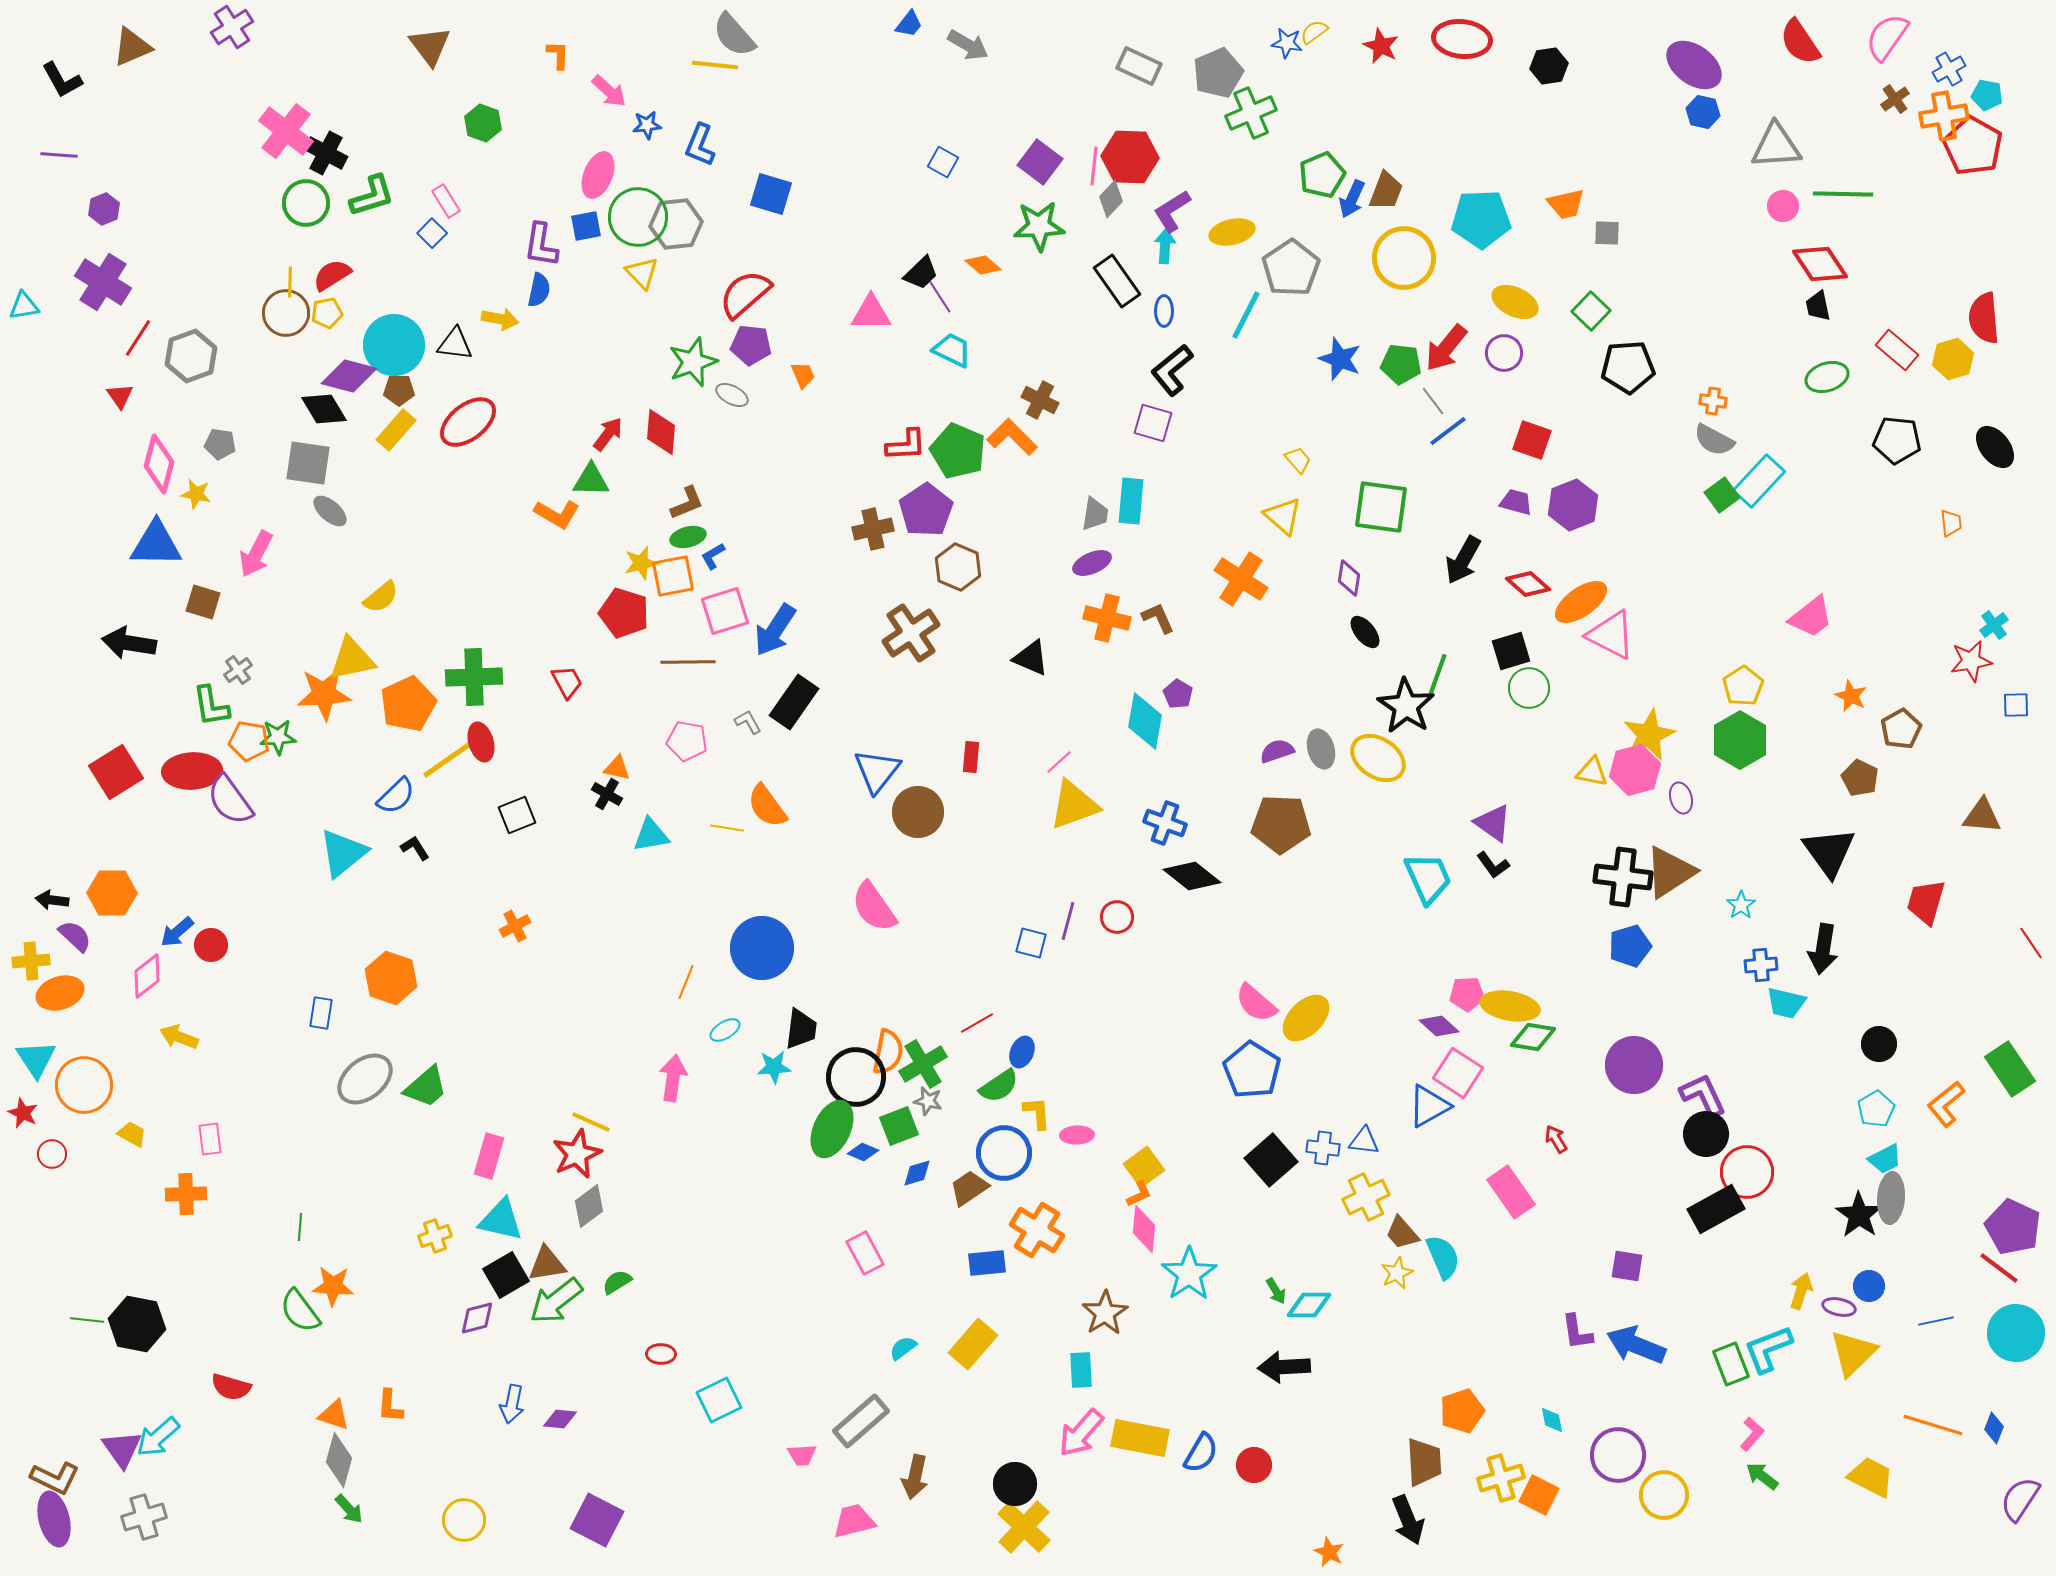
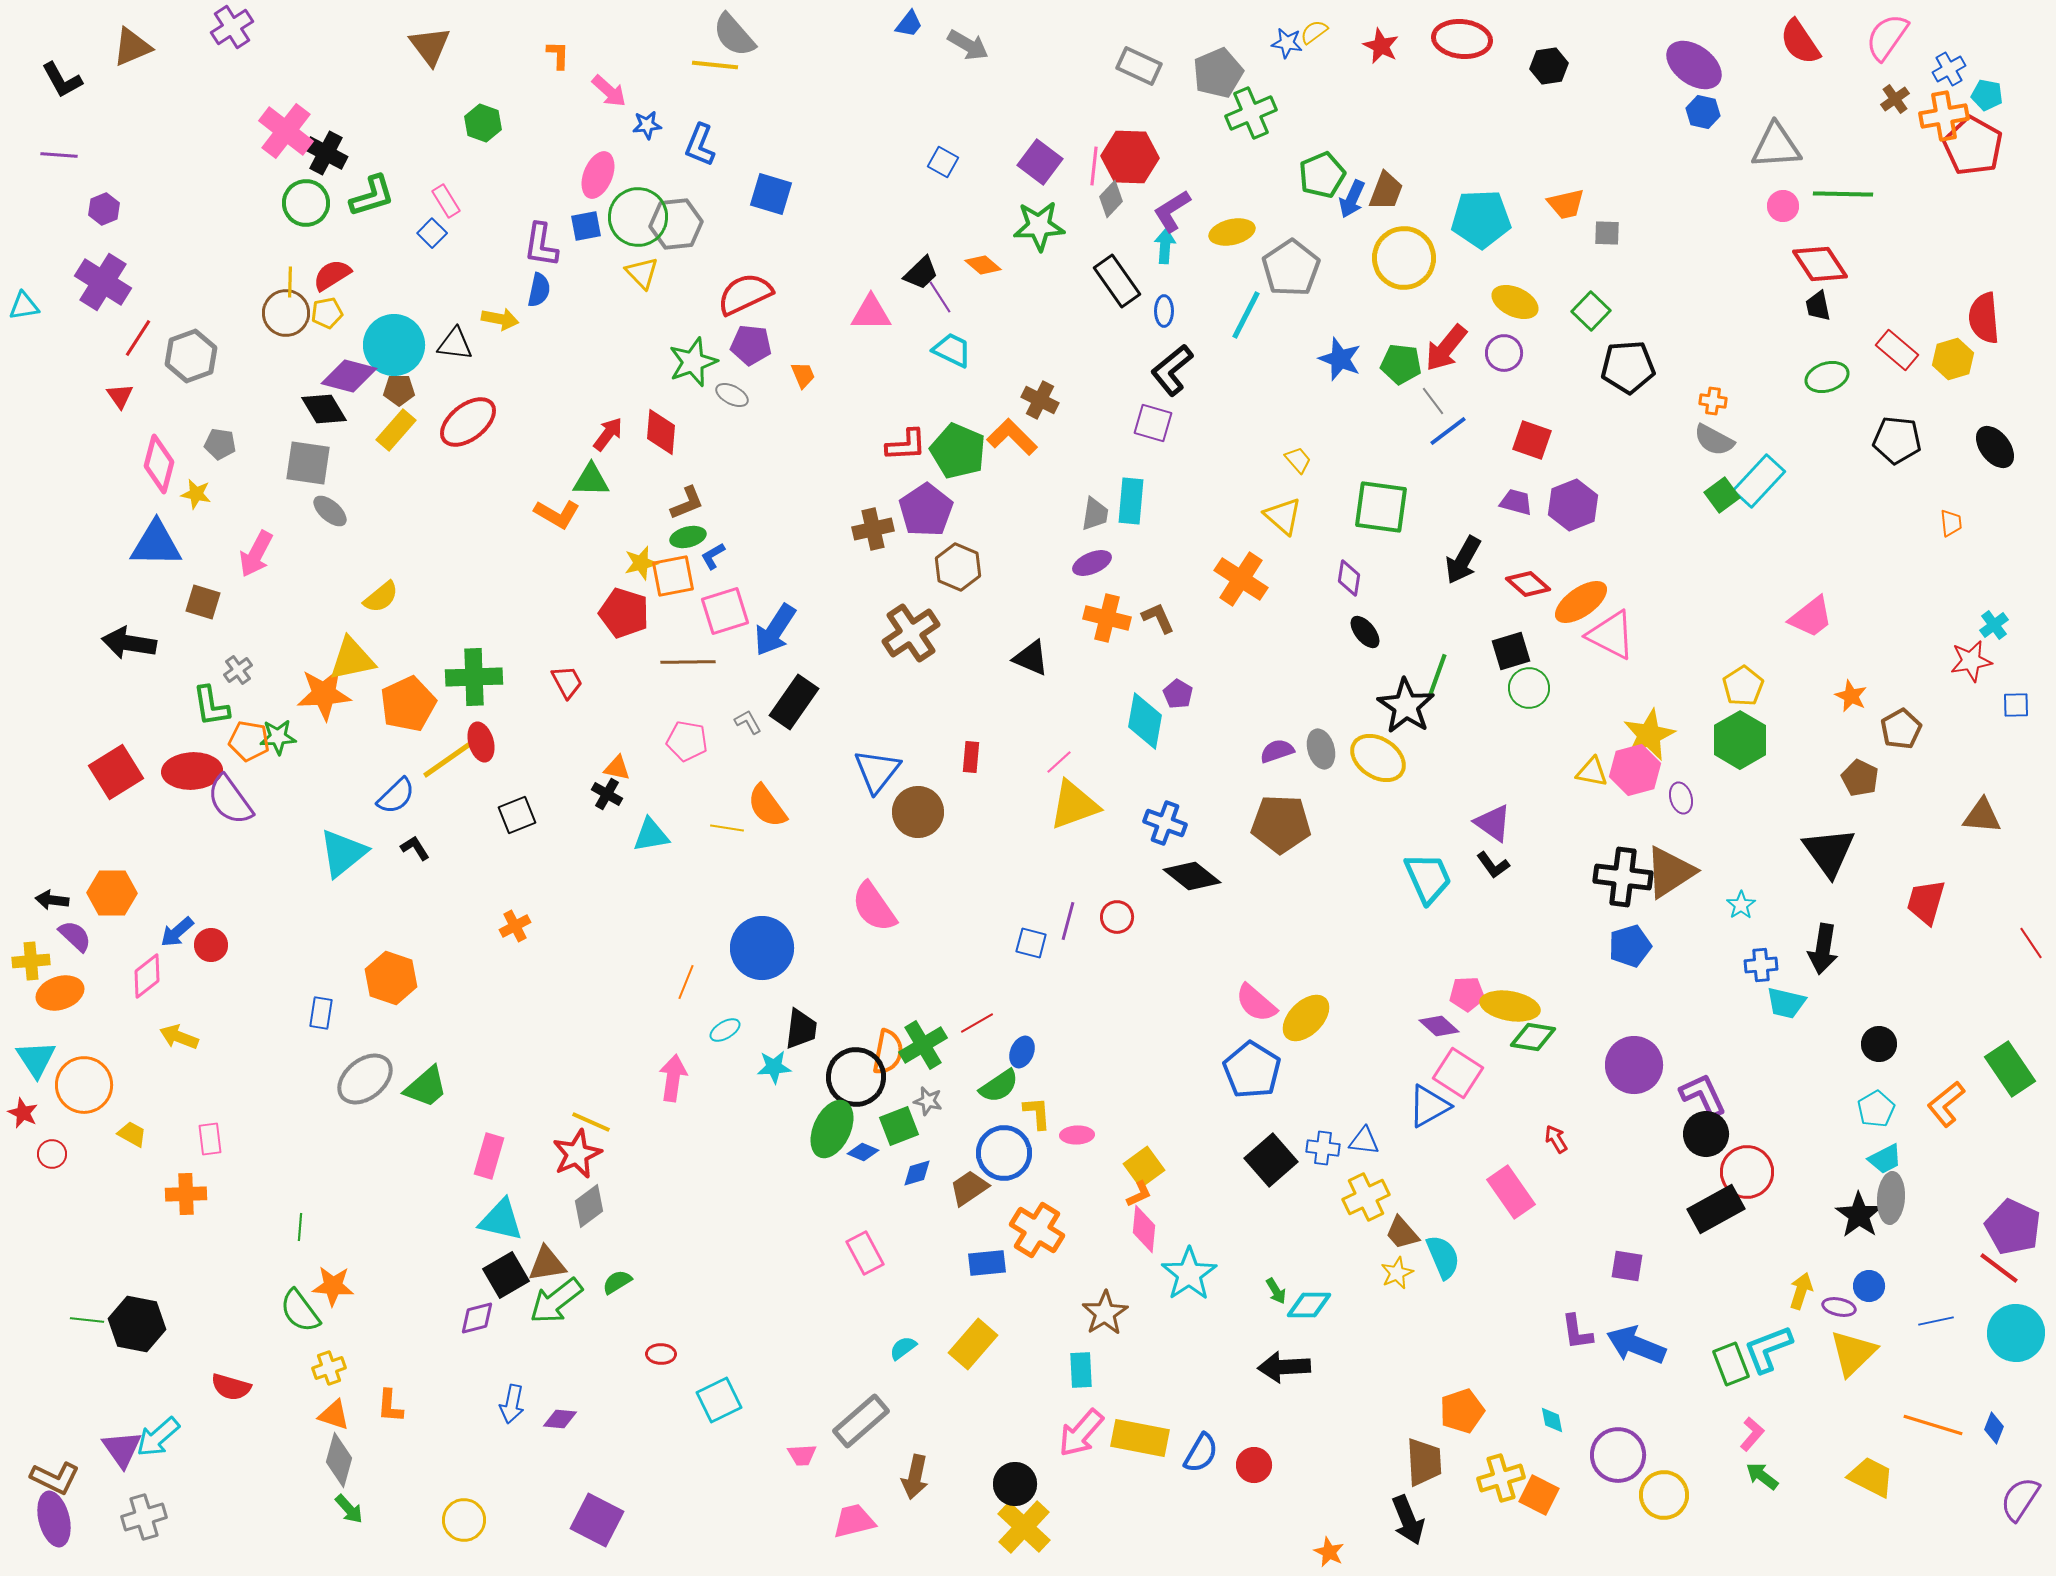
red semicircle at (745, 294): rotated 16 degrees clockwise
green cross at (923, 1064): moved 19 px up
yellow cross at (435, 1236): moved 106 px left, 132 px down
